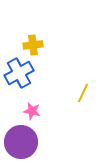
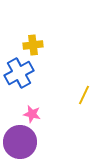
yellow line: moved 1 px right, 2 px down
pink star: moved 3 px down
purple circle: moved 1 px left
